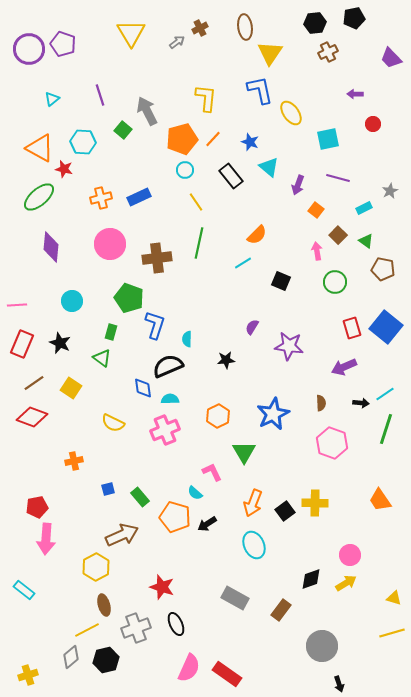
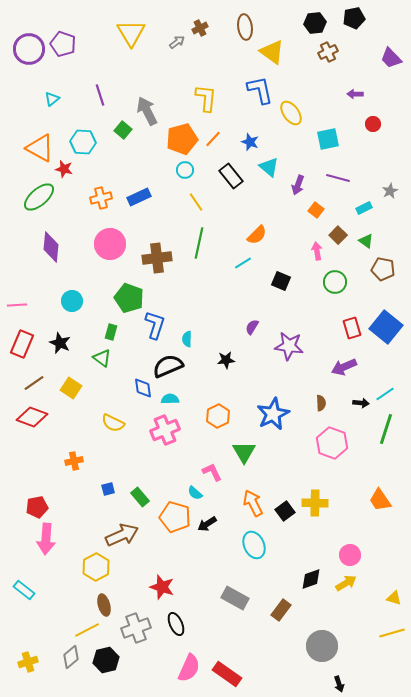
yellow triangle at (270, 53): moved 2 px right, 1 px up; rotated 28 degrees counterclockwise
orange arrow at (253, 503): rotated 132 degrees clockwise
yellow cross at (28, 675): moved 13 px up
